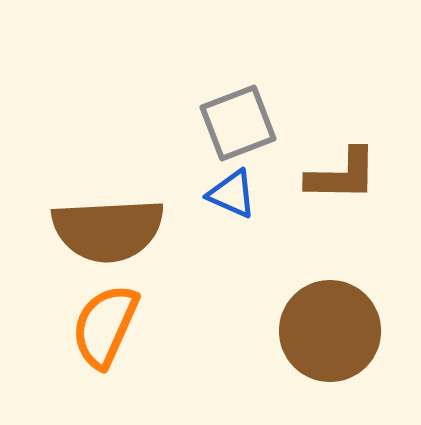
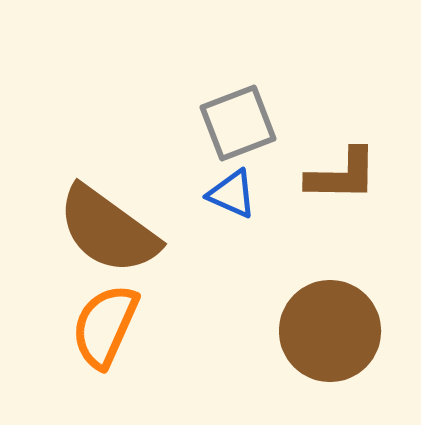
brown semicircle: rotated 39 degrees clockwise
